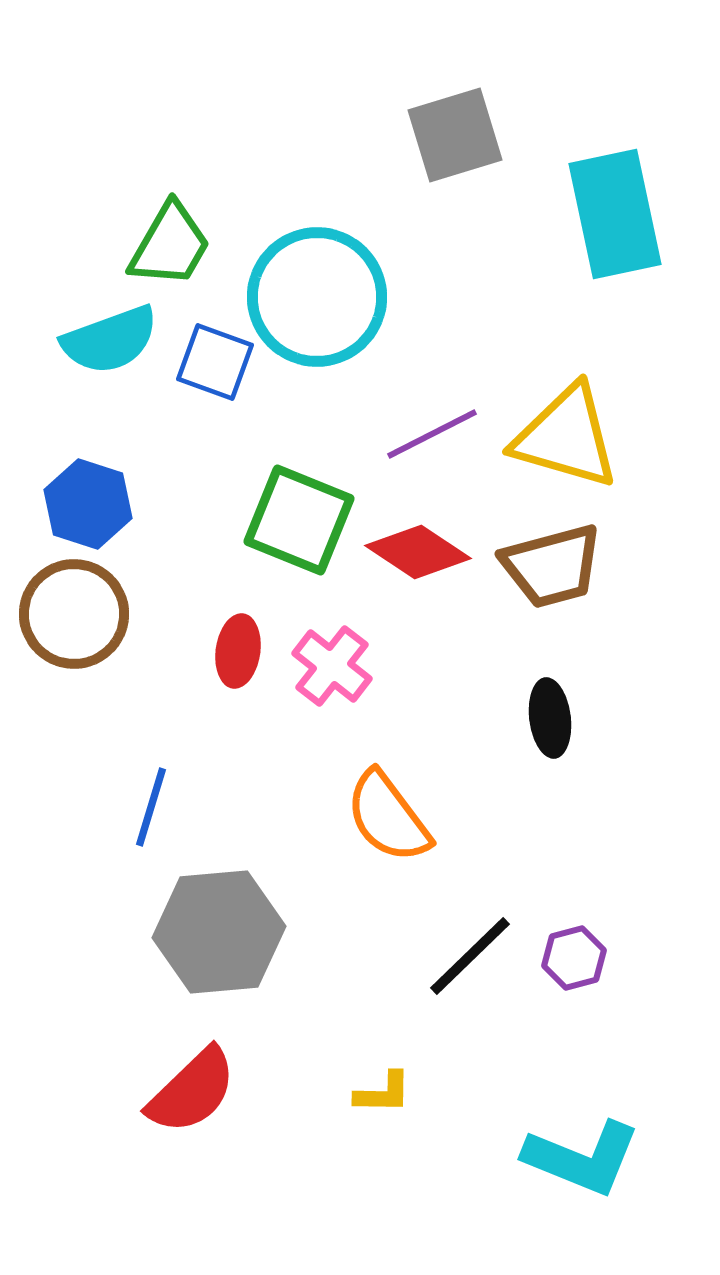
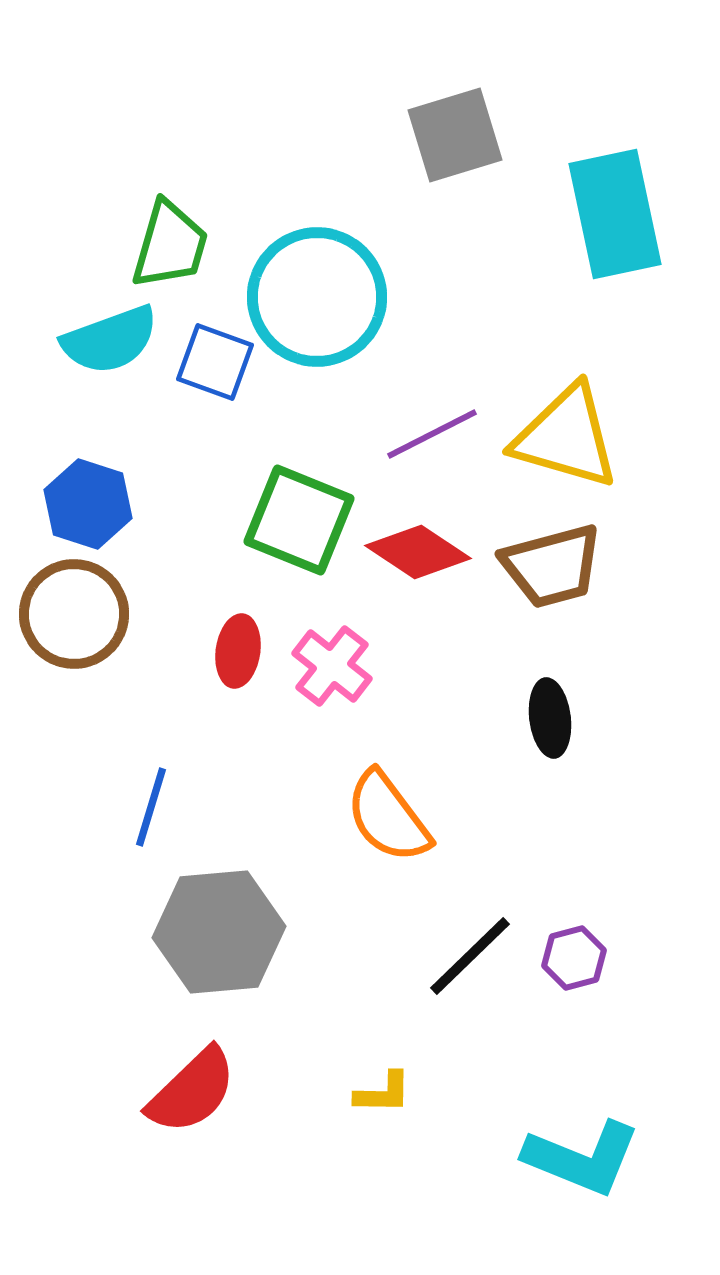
green trapezoid: rotated 14 degrees counterclockwise
